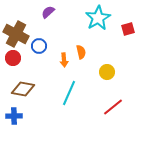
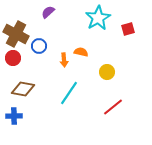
orange semicircle: rotated 64 degrees counterclockwise
cyan line: rotated 10 degrees clockwise
